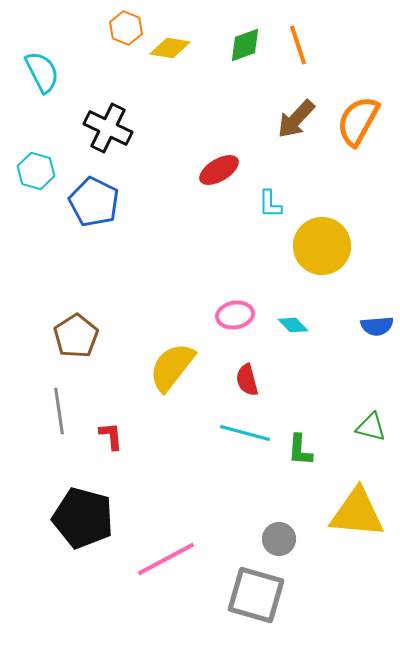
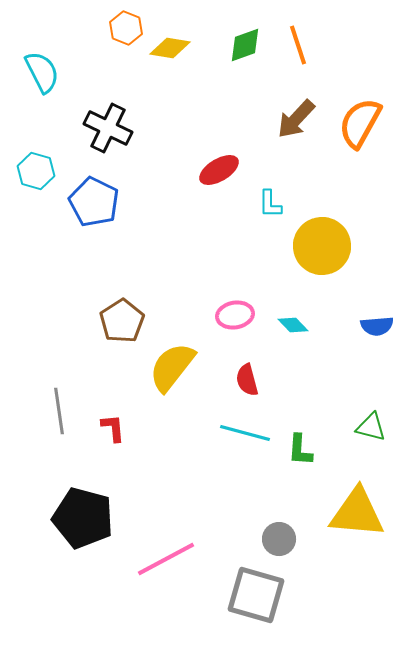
orange semicircle: moved 2 px right, 2 px down
brown pentagon: moved 46 px right, 15 px up
red L-shape: moved 2 px right, 8 px up
